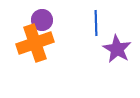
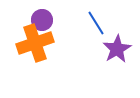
blue line: rotated 30 degrees counterclockwise
purple star: rotated 12 degrees clockwise
